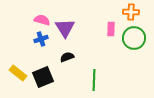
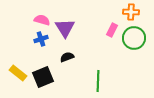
pink rectangle: moved 1 px right, 1 px down; rotated 24 degrees clockwise
green line: moved 4 px right, 1 px down
